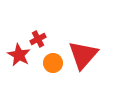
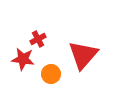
red star: moved 4 px right, 4 px down; rotated 20 degrees counterclockwise
orange circle: moved 2 px left, 11 px down
